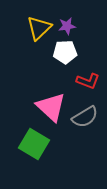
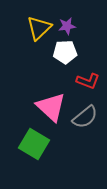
gray semicircle: rotated 8 degrees counterclockwise
